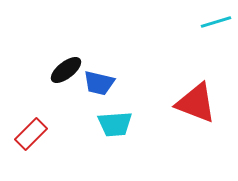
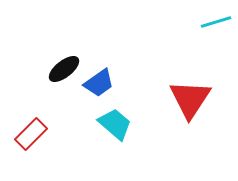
black ellipse: moved 2 px left, 1 px up
blue trapezoid: rotated 48 degrees counterclockwise
red triangle: moved 6 px left, 4 px up; rotated 42 degrees clockwise
cyan trapezoid: rotated 135 degrees counterclockwise
